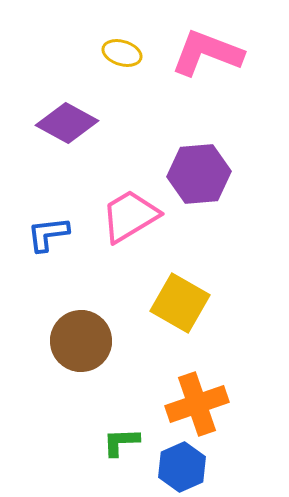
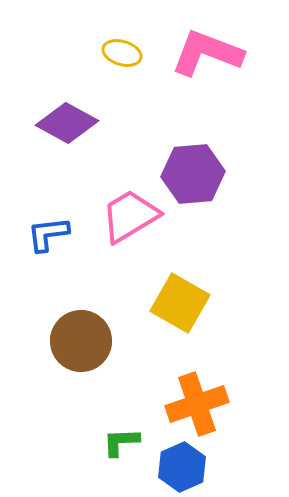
purple hexagon: moved 6 px left
